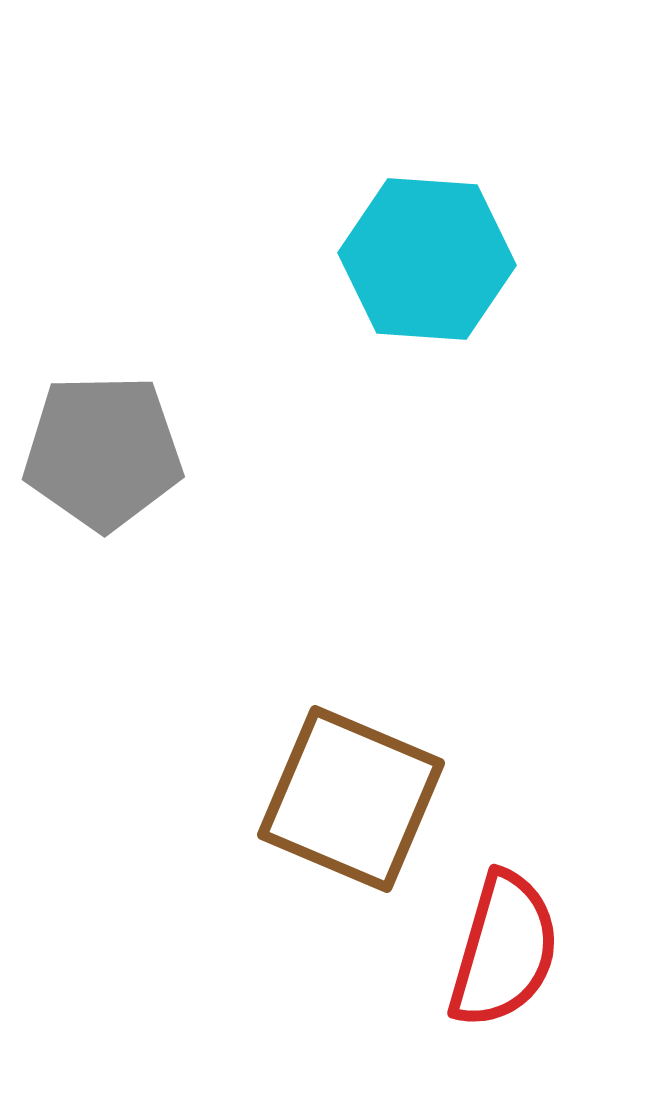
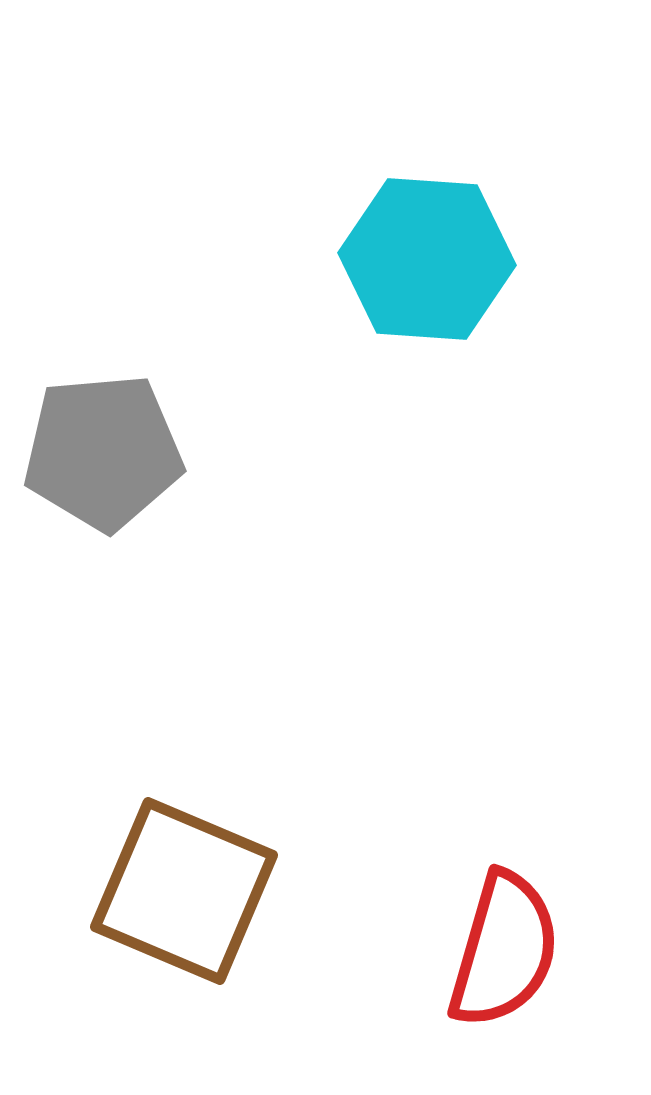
gray pentagon: rotated 4 degrees counterclockwise
brown square: moved 167 px left, 92 px down
